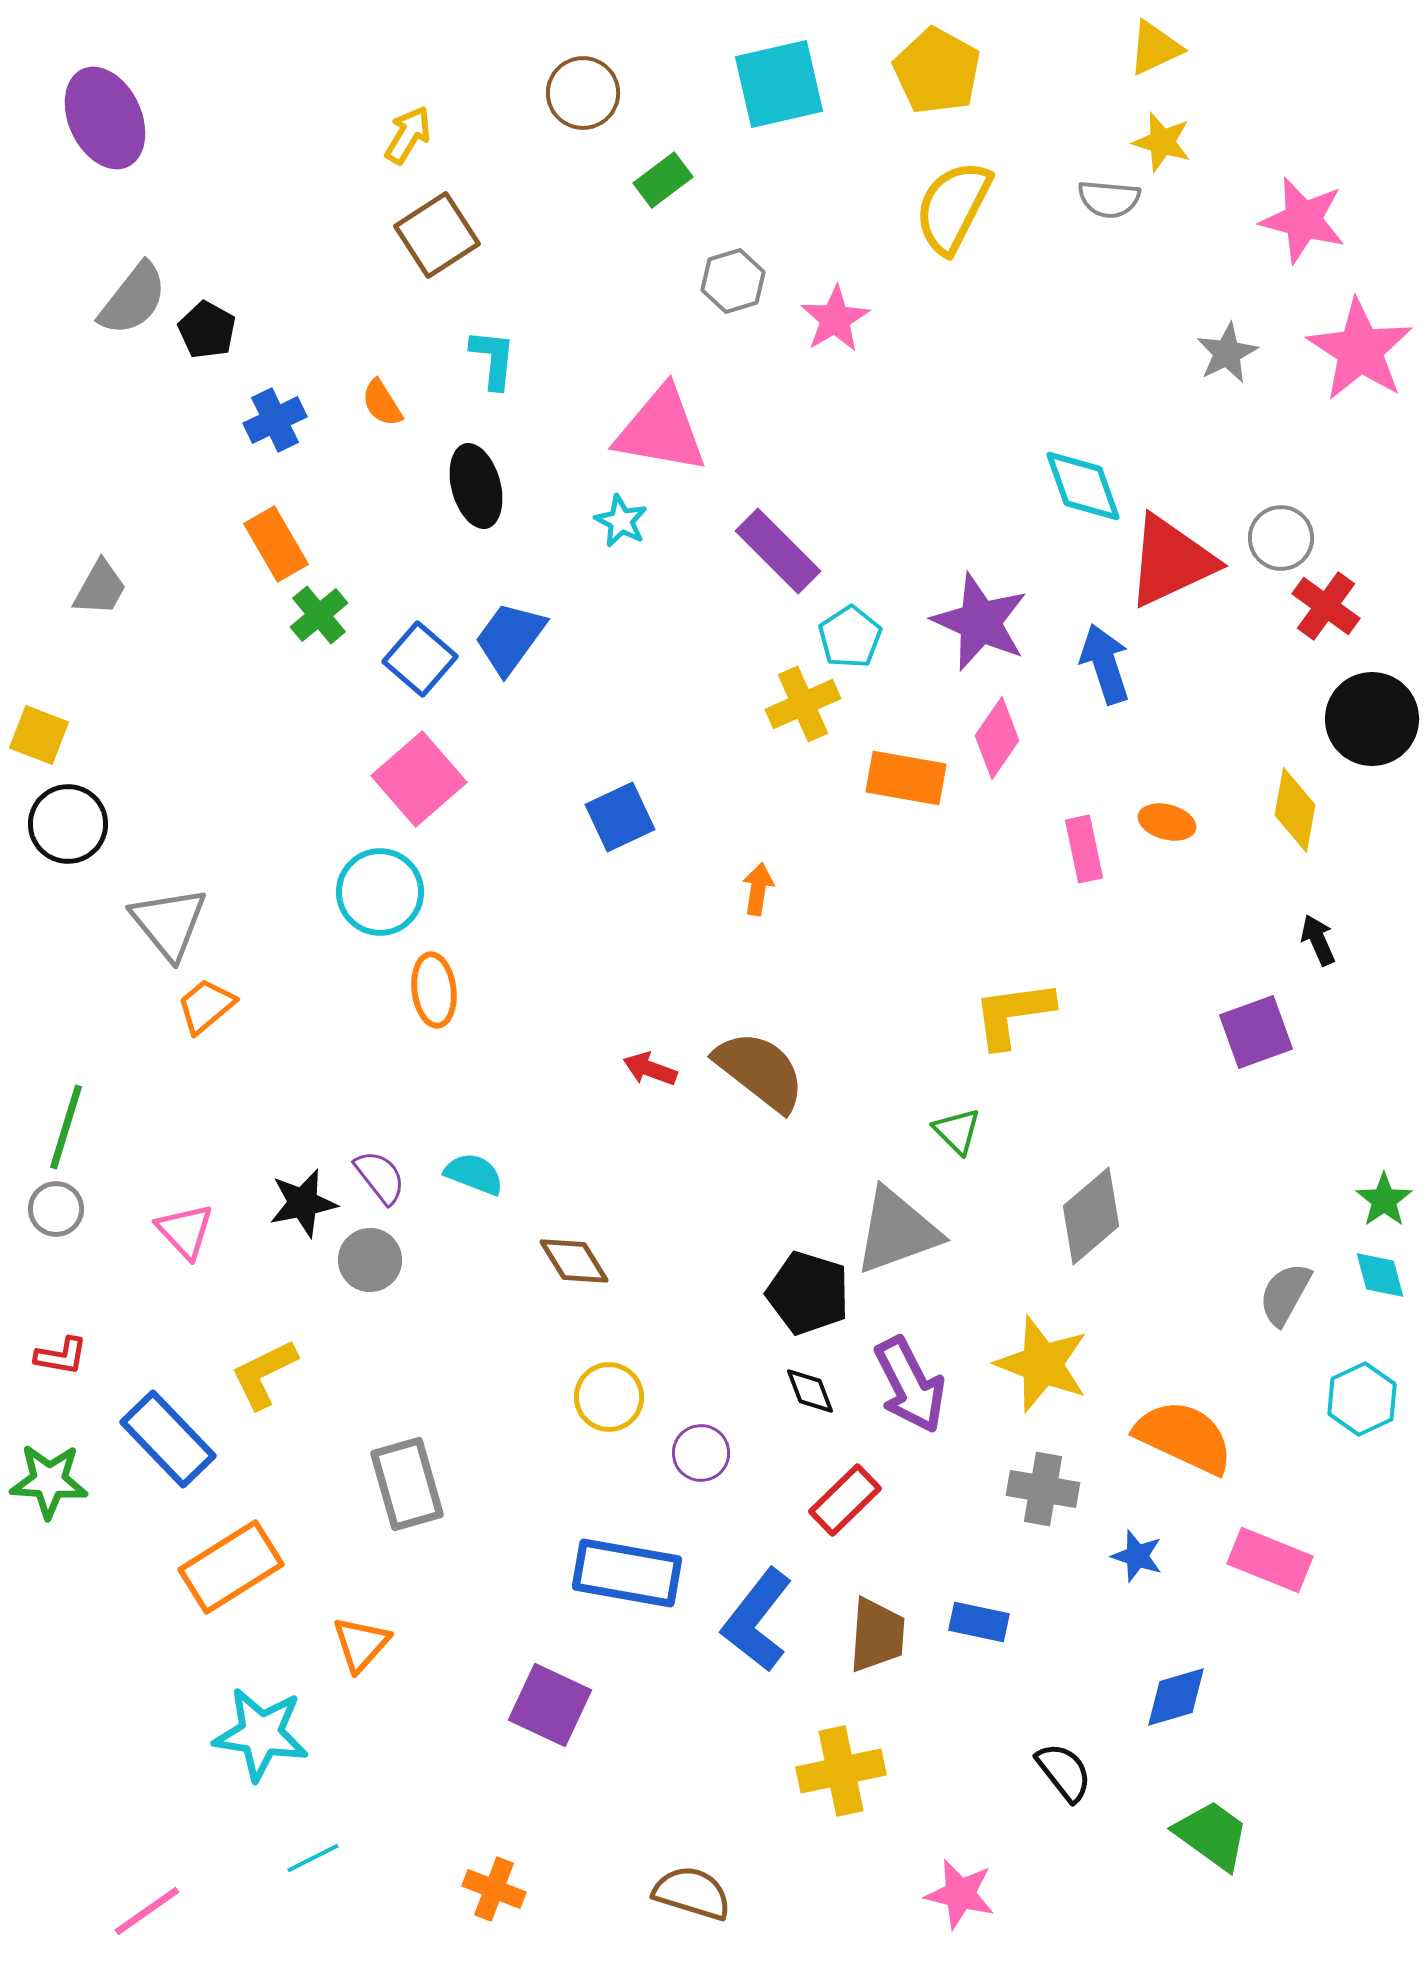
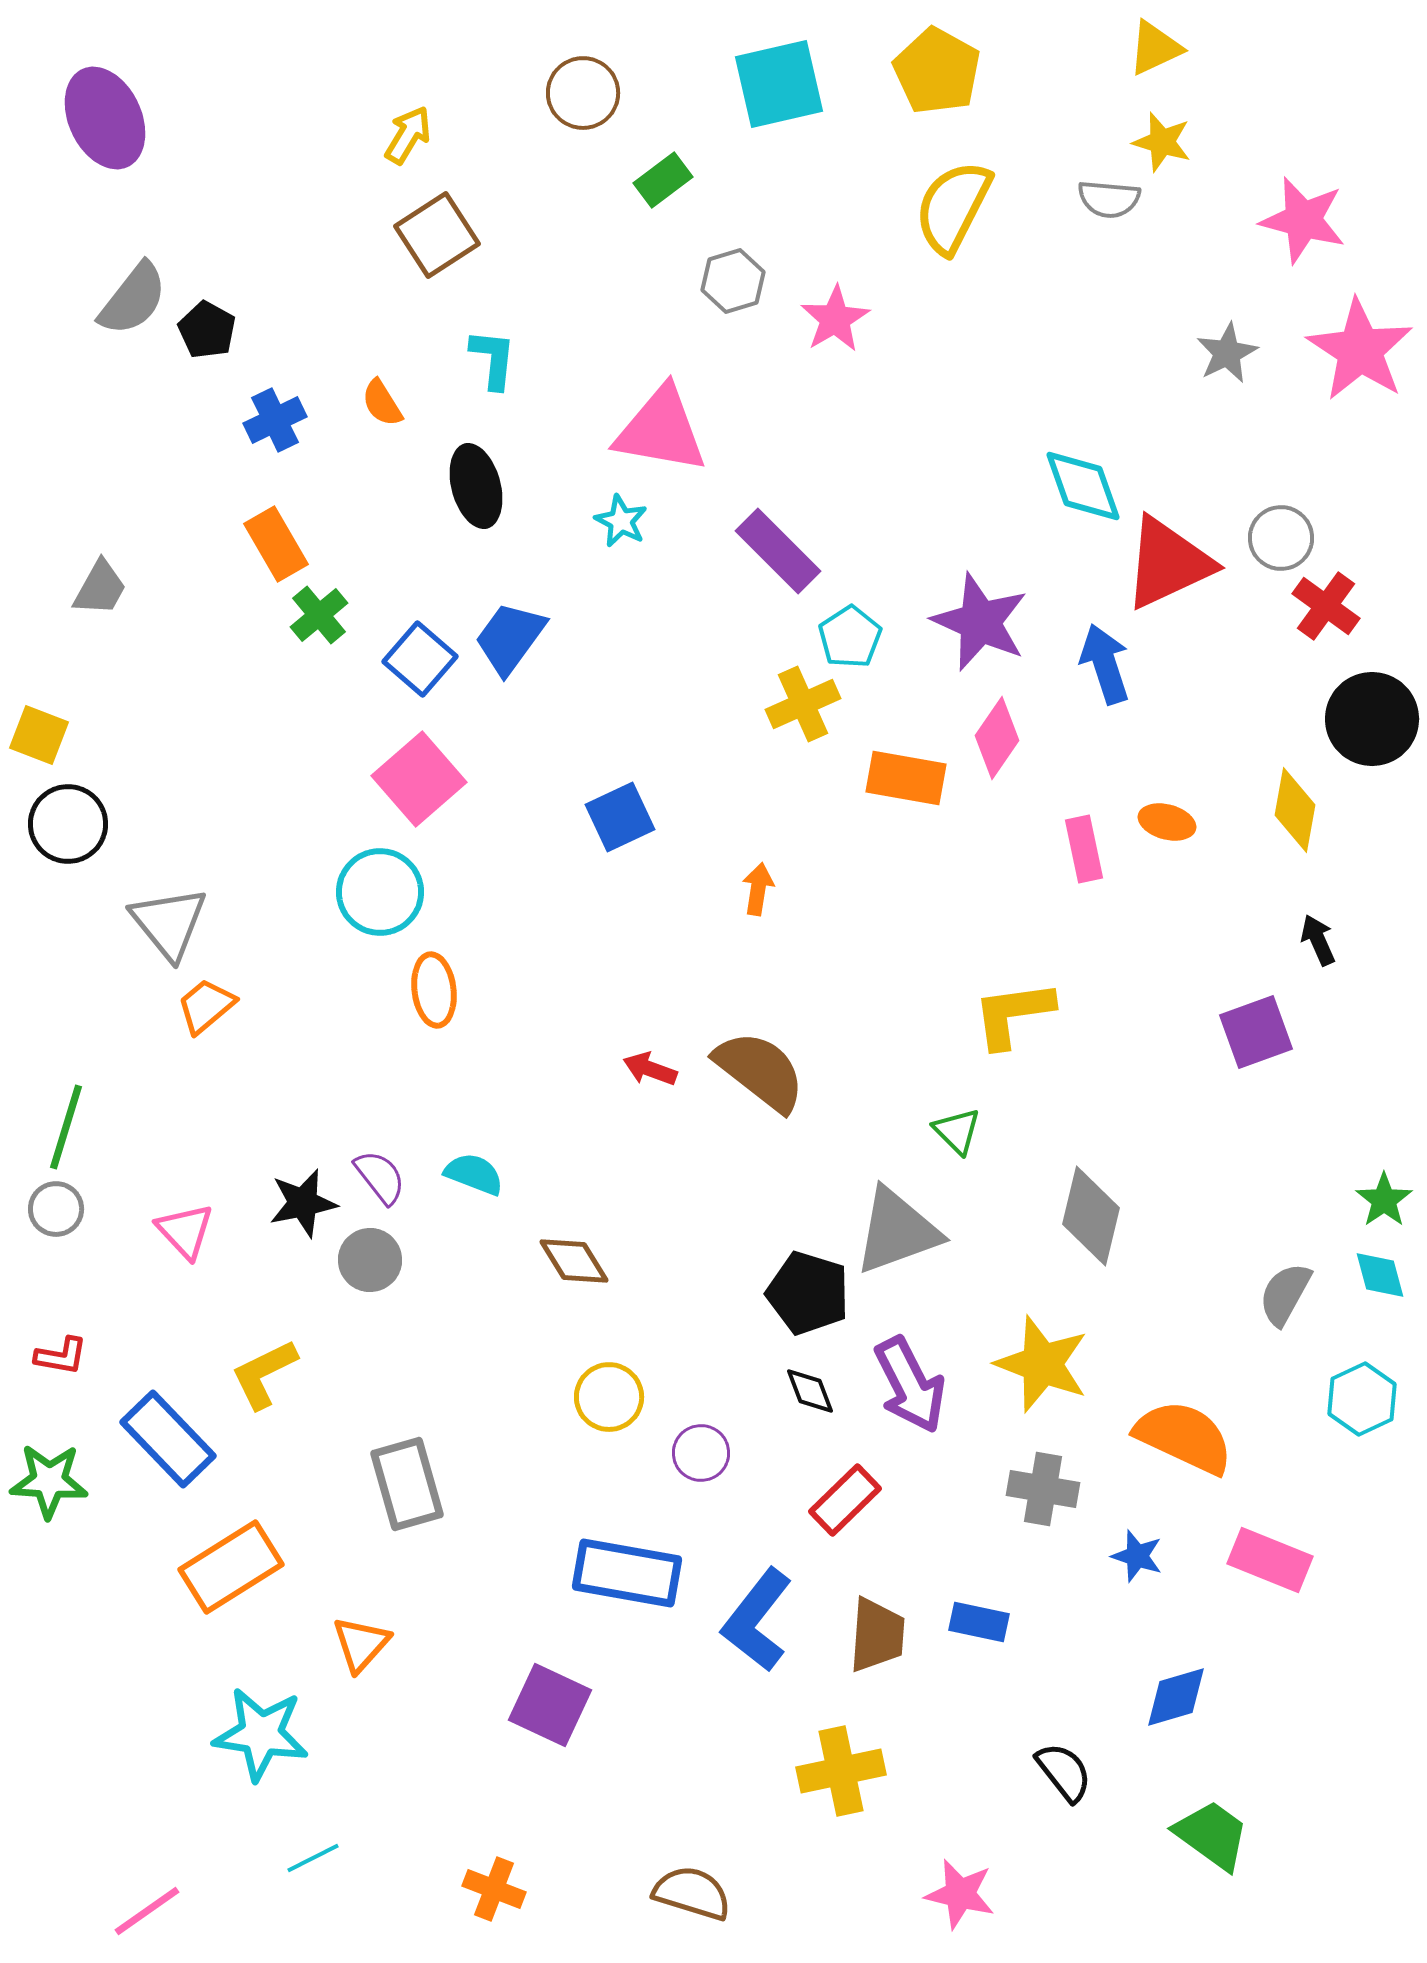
red triangle at (1171, 561): moved 3 px left, 2 px down
gray diamond at (1091, 1216): rotated 36 degrees counterclockwise
